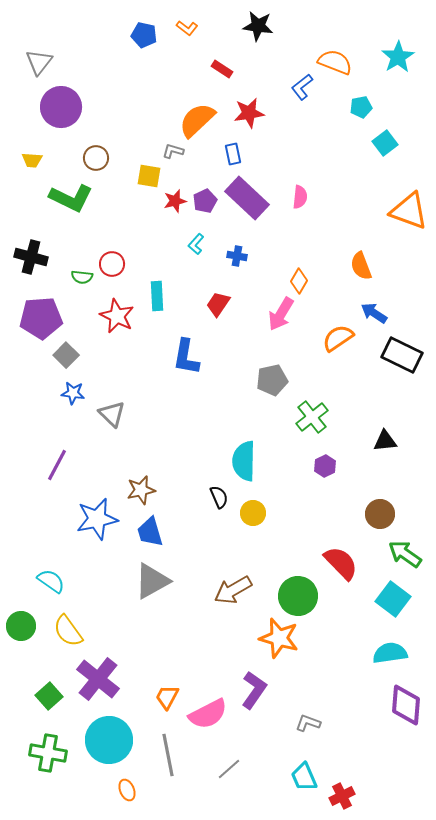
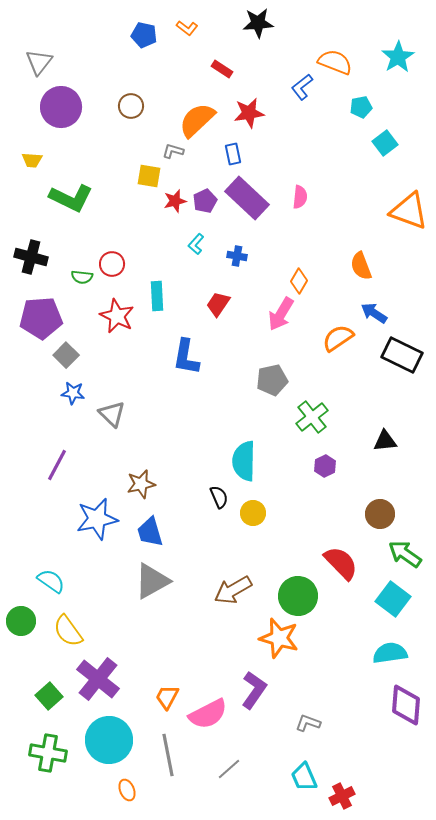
black star at (258, 26): moved 3 px up; rotated 12 degrees counterclockwise
brown circle at (96, 158): moved 35 px right, 52 px up
brown star at (141, 490): moved 6 px up
green circle at (21, 626): moved 5 px up
